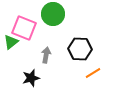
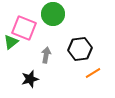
black hexagon: rotated 10 degrees counterclockwise
black star: moved 1 px left, 1 px down
